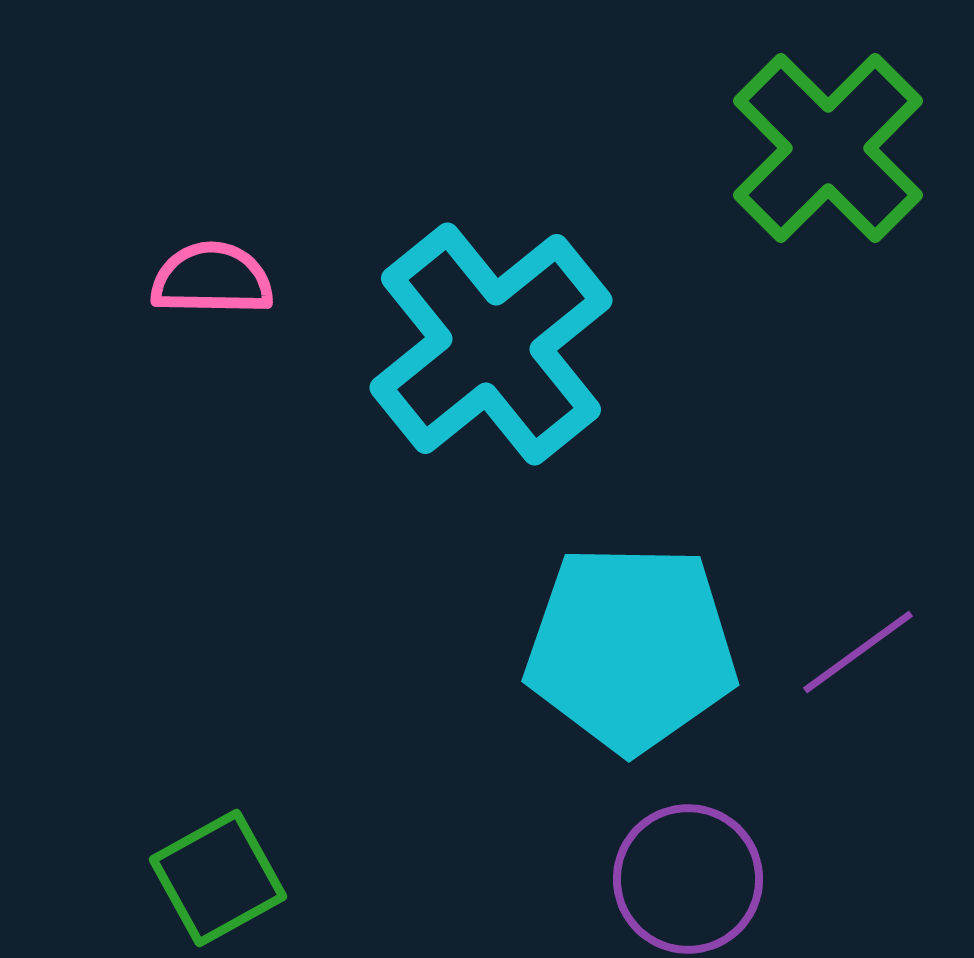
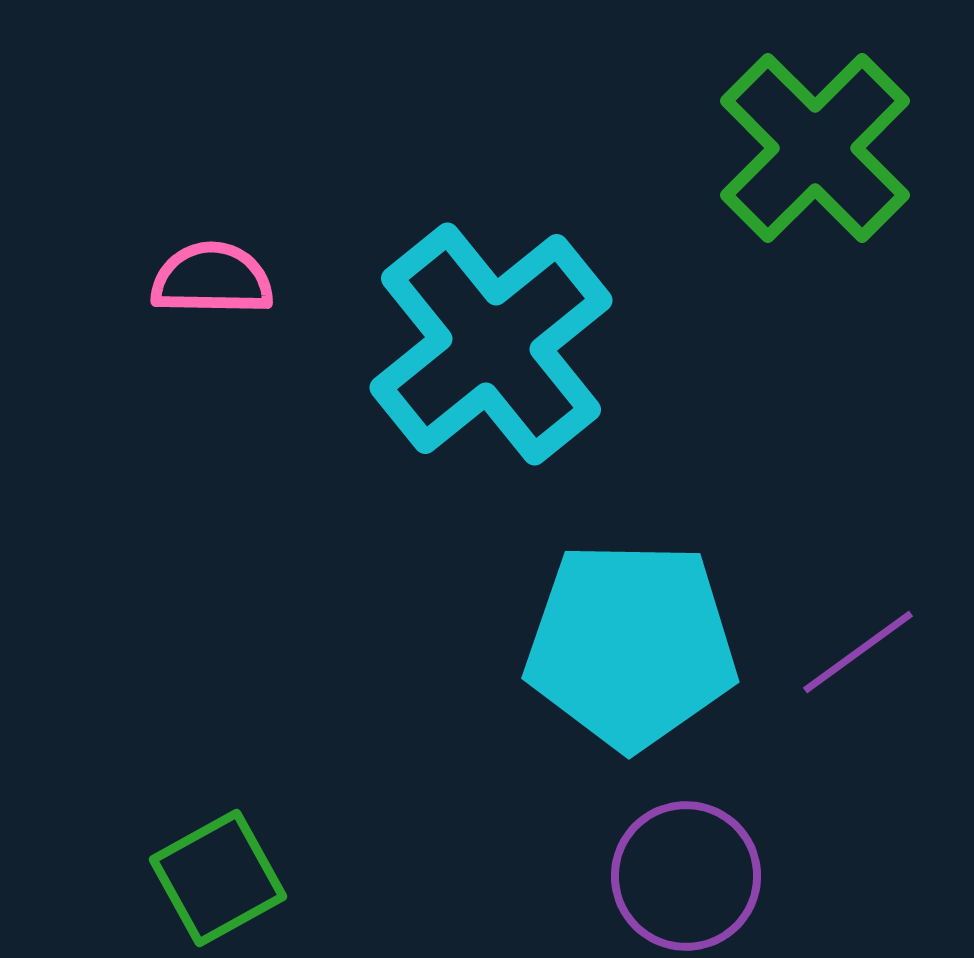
green cross: moved 13 px left
cyan pentagon: moved 3 px up
purple circle: moved 2 px left, 3 px up
